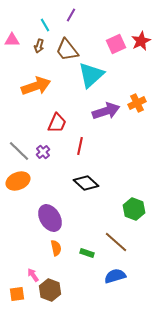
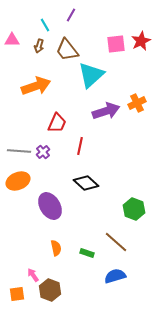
pink square: rotated 18 degrees clockwise
gray line: rotated 40 degrees counterclockwise
purple ellipse: moved 12 px up
